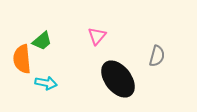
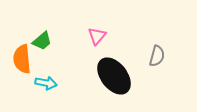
black ellipse: moved 4 px left, 3 px up
